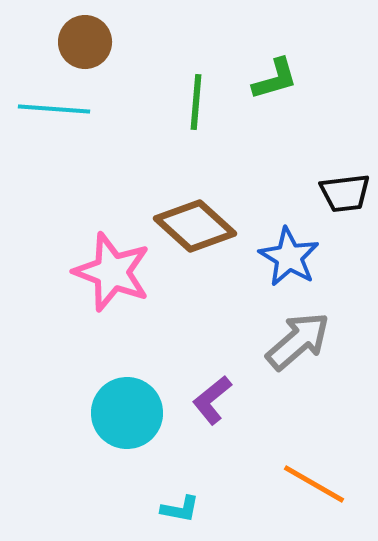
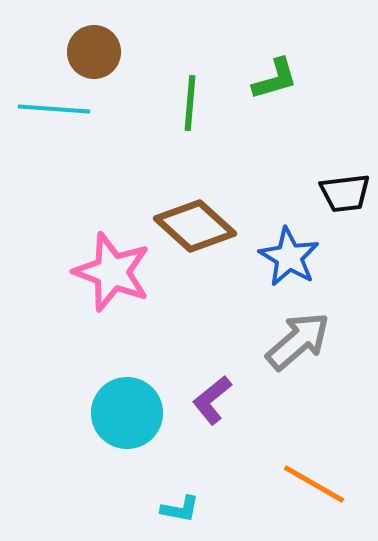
brown circle: moved 9 px right, 10 px down
green line: moved 6 px left, 1 px down
